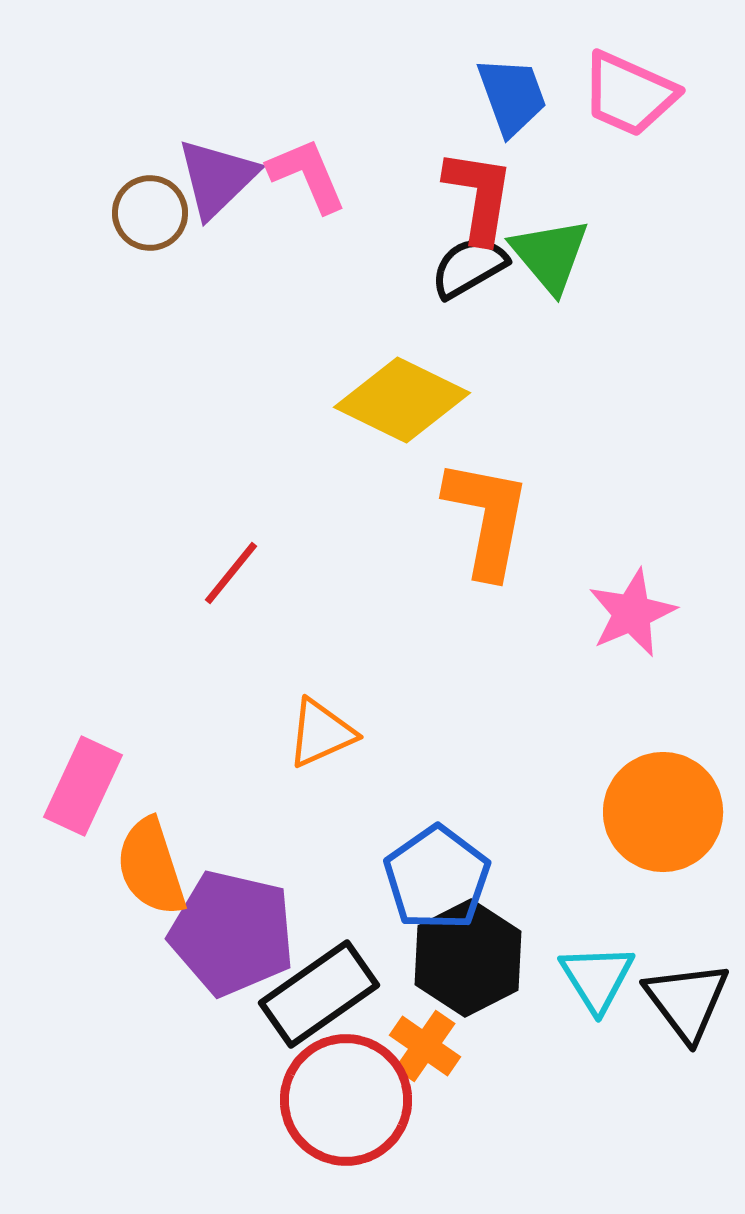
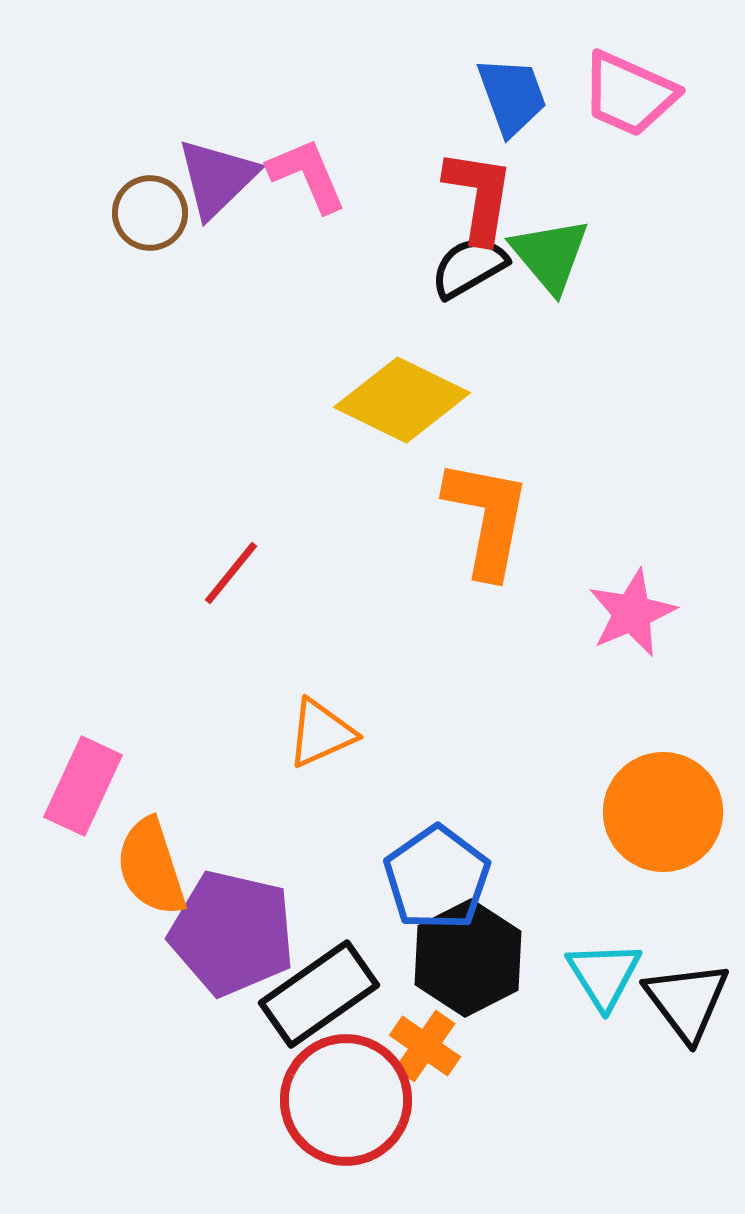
cyan triangle: moved 7 px right, 3 px up
